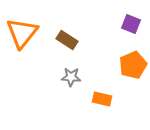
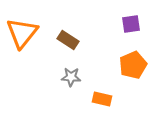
purple square: rotated 30 degrees counterclockwise
brown rectangle: moved 1 px right
